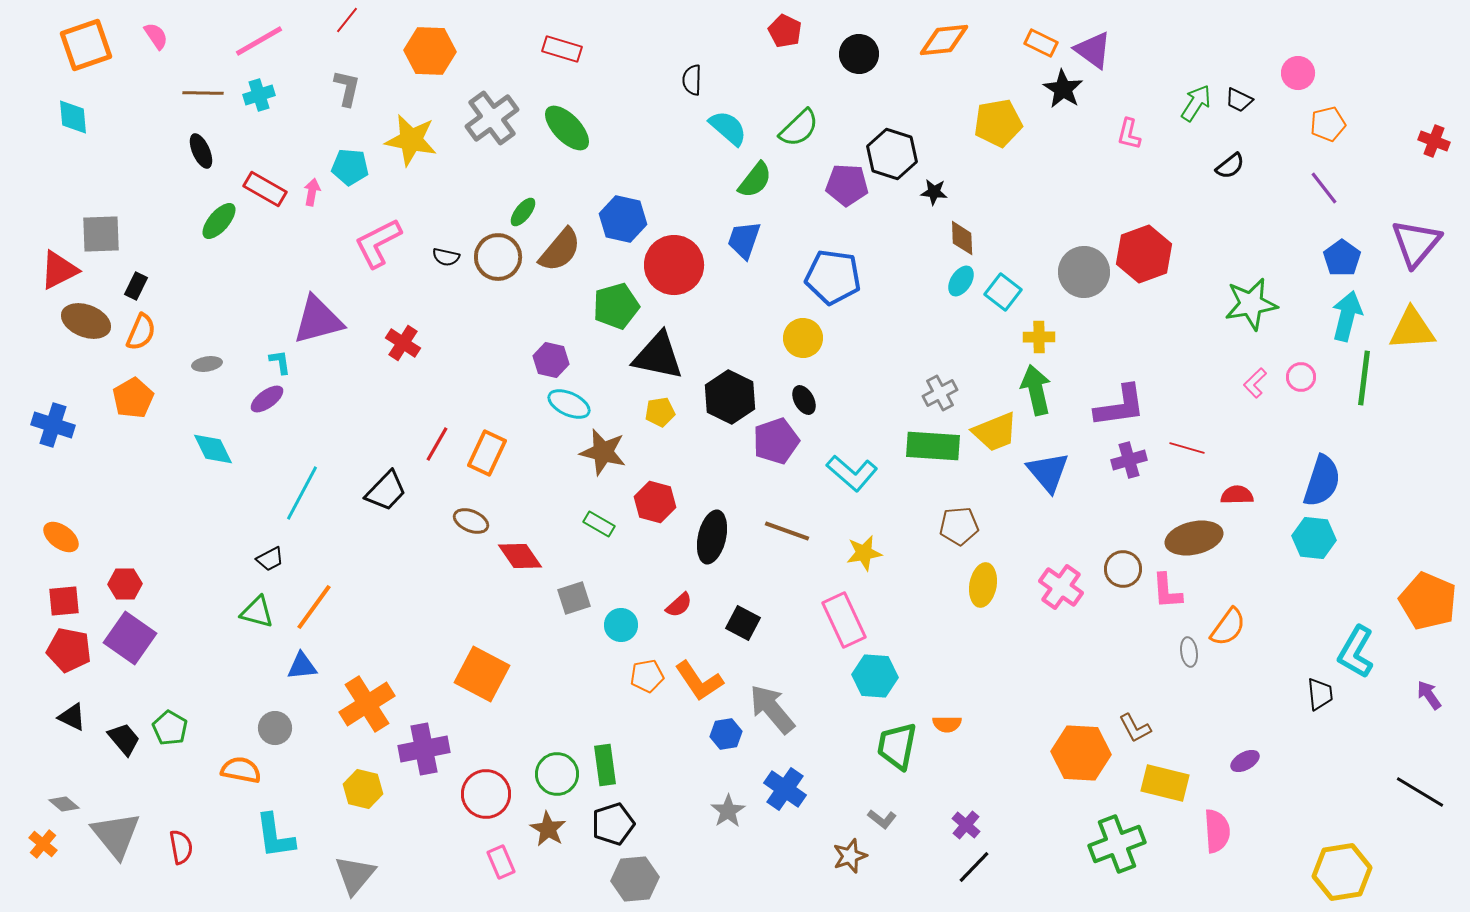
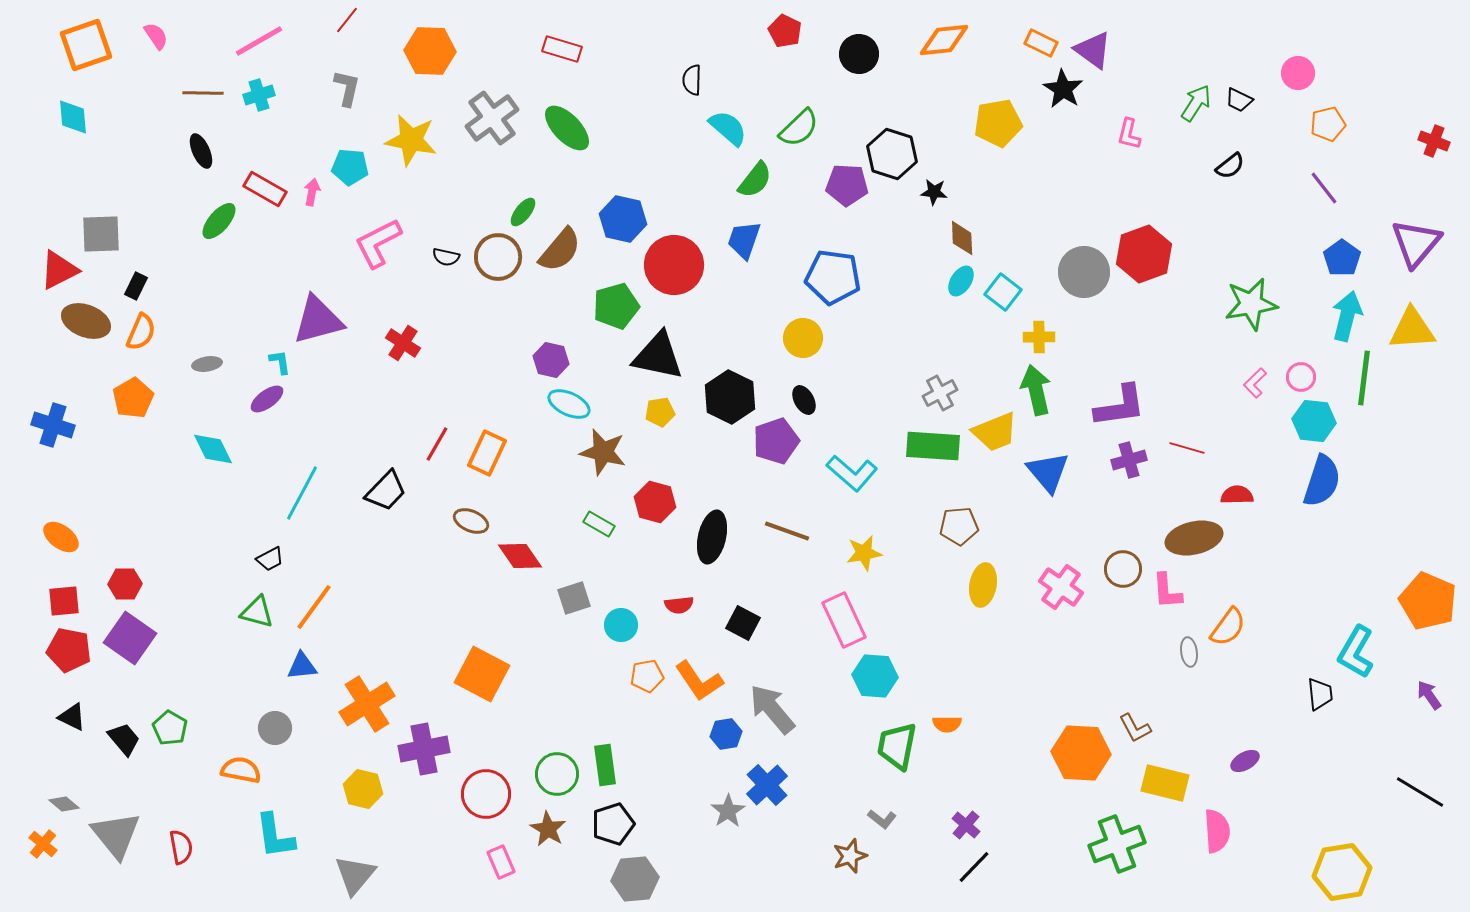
cyan hexagon at (1314, 538): moved 117 px up
red semicircle at (679, 605): rotated 36 degrees clockwise
blue cross at (785, 789): moved 18 px left, 4 px up; rotated 12 degrees clockwise
